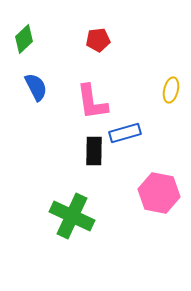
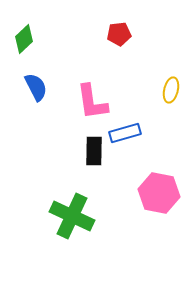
red pentagon: moved 21 px right, 6 px up
